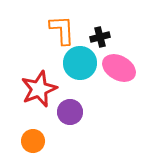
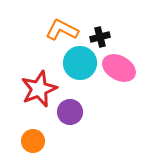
orange L-shape: rotated 60 degrees counterclockwise
